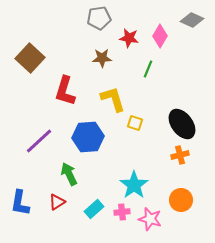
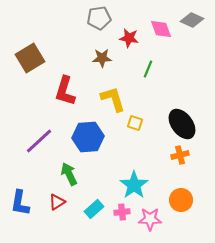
pink diamond: moved 1 px right, 7 px up; rotated 50 degrees counterclockwise
brown square: rotated 16 degrees clockwise
pink star: rotated 15 degrees counterclockwise
